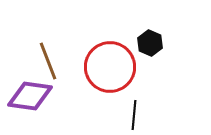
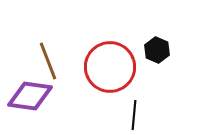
black hexagon: moved 7 px right, 7 px down
